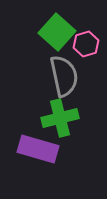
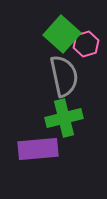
green square: moved 5 px right, 2 px down
green cross: moved 4 px right
purple rectangle: rotated 21 degrees counterclockwise
